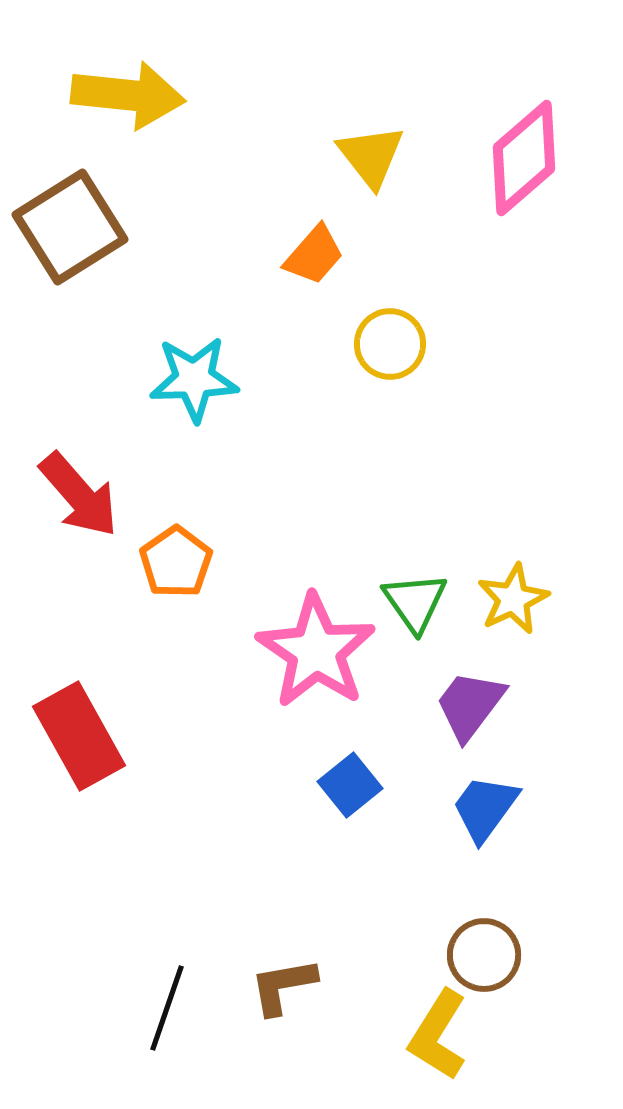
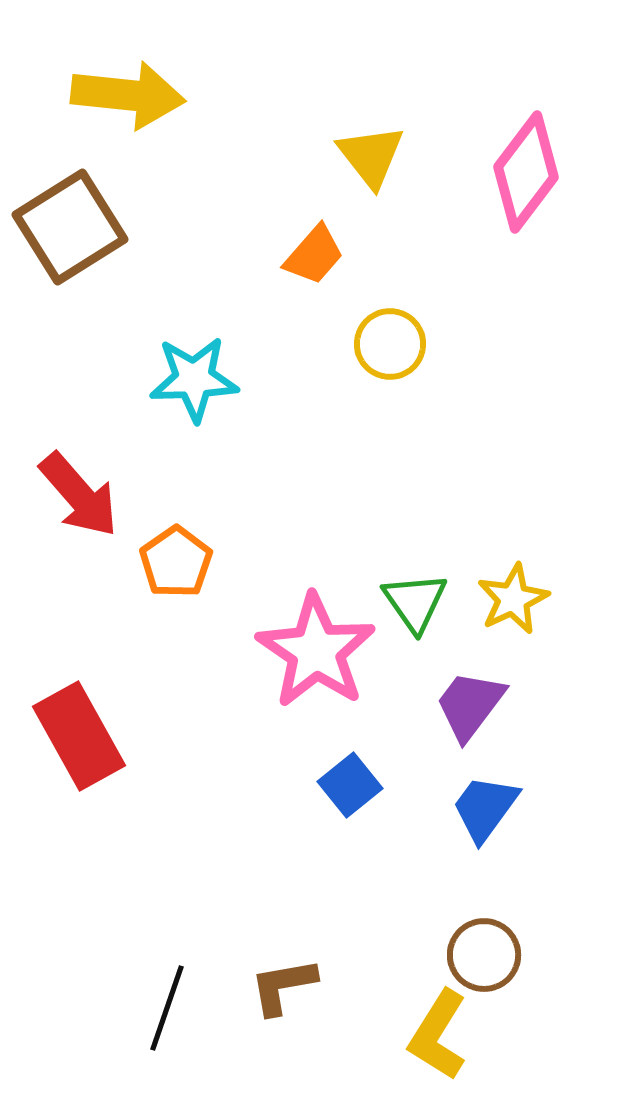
pink diamond: moved 2 px right, 14 px down; rotated 12 degrees counterclockwise
